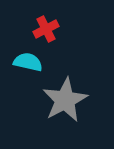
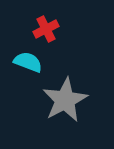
cyan semicircle: rotated 8 degrees clockwise
